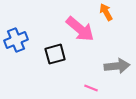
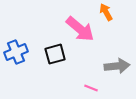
blue cross: moved 12 px down
